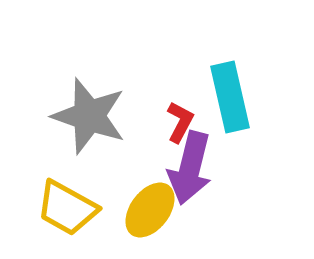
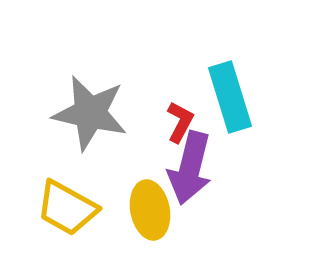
cyan rectangle: rotated 4 degrees counterclockwise
gray star: moved 1 px right, 3 px up; rotated 6 degrees counterclockwise
yellow ellipse: rotated 48 degrees counterclockwise
